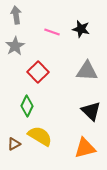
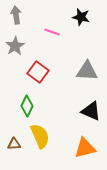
black star: moved 12 px up
red square: rotated 10 degrees counterclockwise
black triangle: rotated 20 degrees counterclockwise
yellow semicircle: rotated 35 degrees clockwise
brown triangle: rotated 24 degrees clockwise
